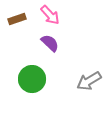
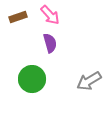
brown rectangle: moved 1 px right, 2 px up
purple semicircle: rotated 30 degrees clockwise
